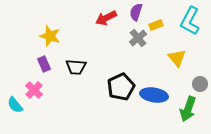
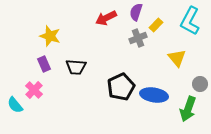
yellow rectangle: rotated 24 degrees counterclockwise
gray cross: rotated 18 degrees clockwise
